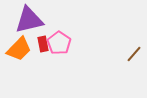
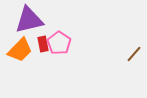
orange trapezoid: moved 1 px right, 1 px down
